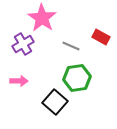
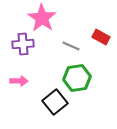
purple cross: rotated 25 degrees clockwise
black square: rotated 10 degrees clockwise
